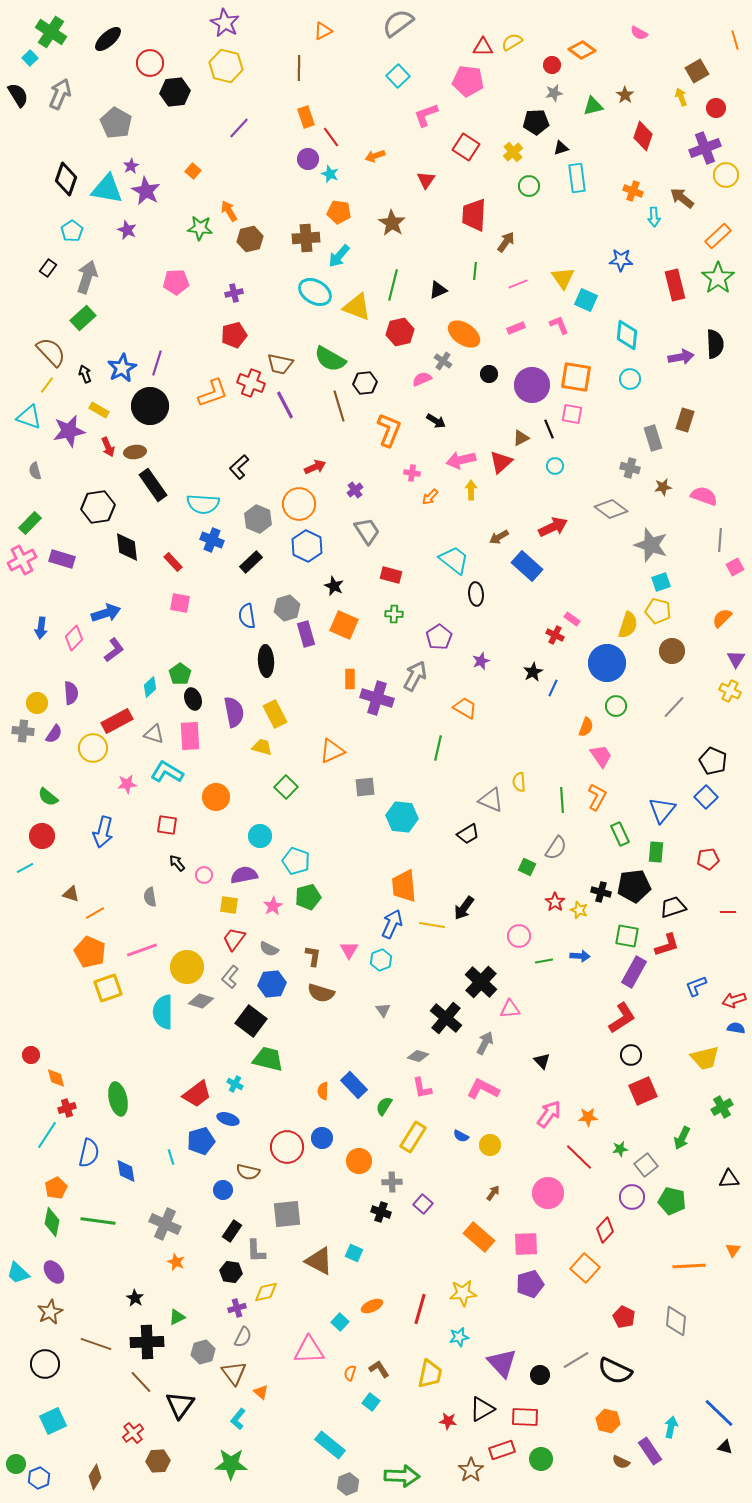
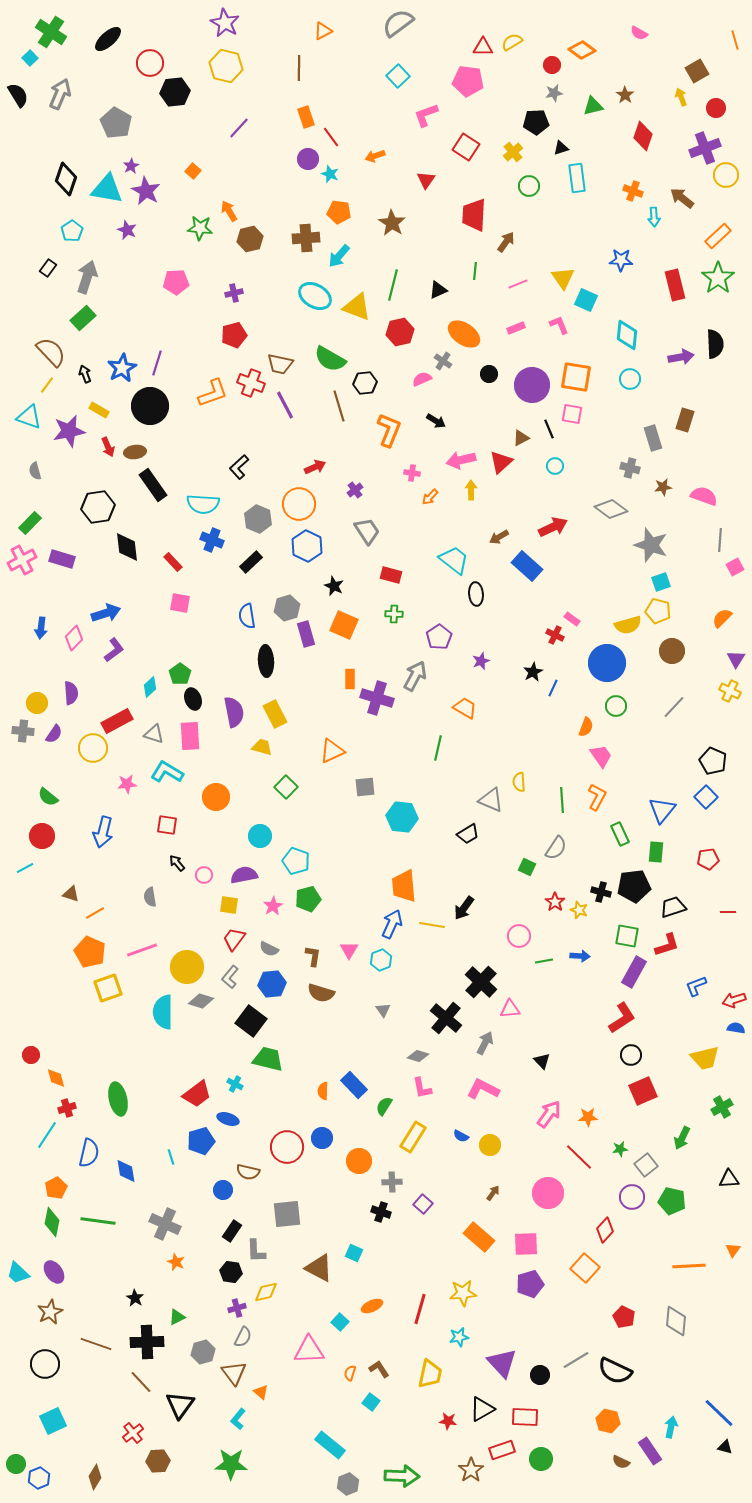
cyan ellipse at (315, 292): moved 4 px down
yellow semicircle at (628, 625): rotated 56 degrees clockwise
green pentagon at (308, 897): moved 2 px down
brown triangle at (319, 1261): moved 7 px down
